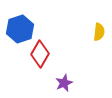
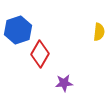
blue hexagon: moved 2 px left, 1 px down
purple star: rotated 18 degrees clockwise
